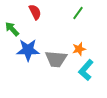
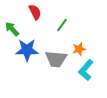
green line: moved 16 px left, 12 px down
blue star: moved 1 px left
